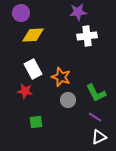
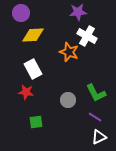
white cross: rotated 36 degrees clockwise
orange star: moved 8 px right, 25 px up
red star: moved 1 px right, 1 px down
